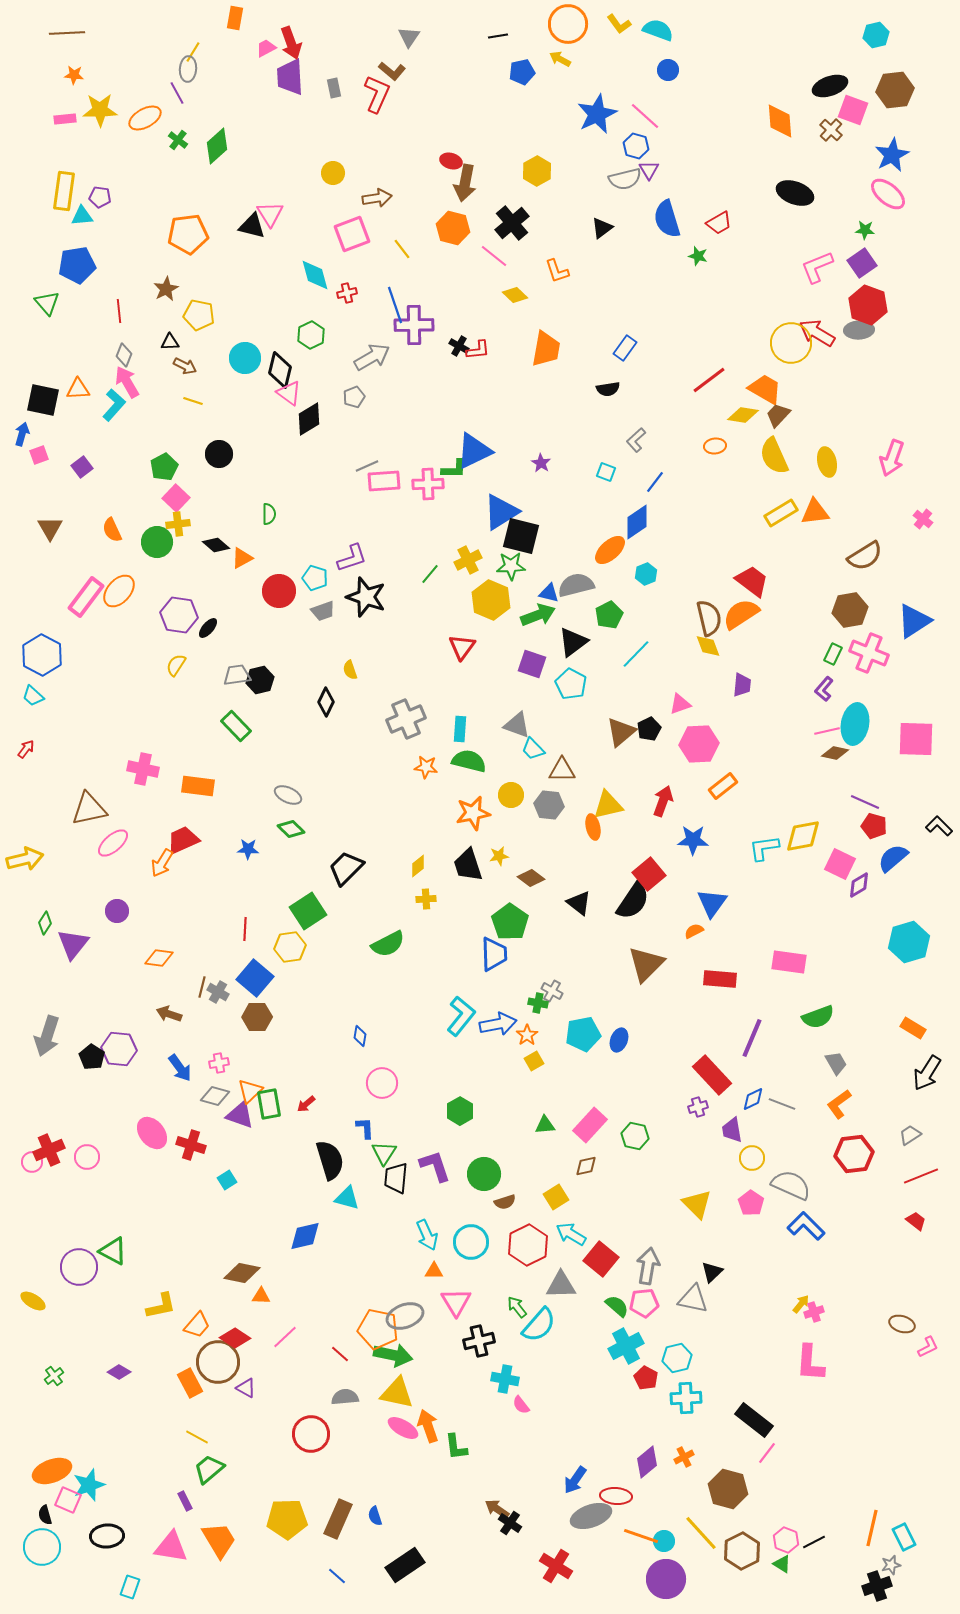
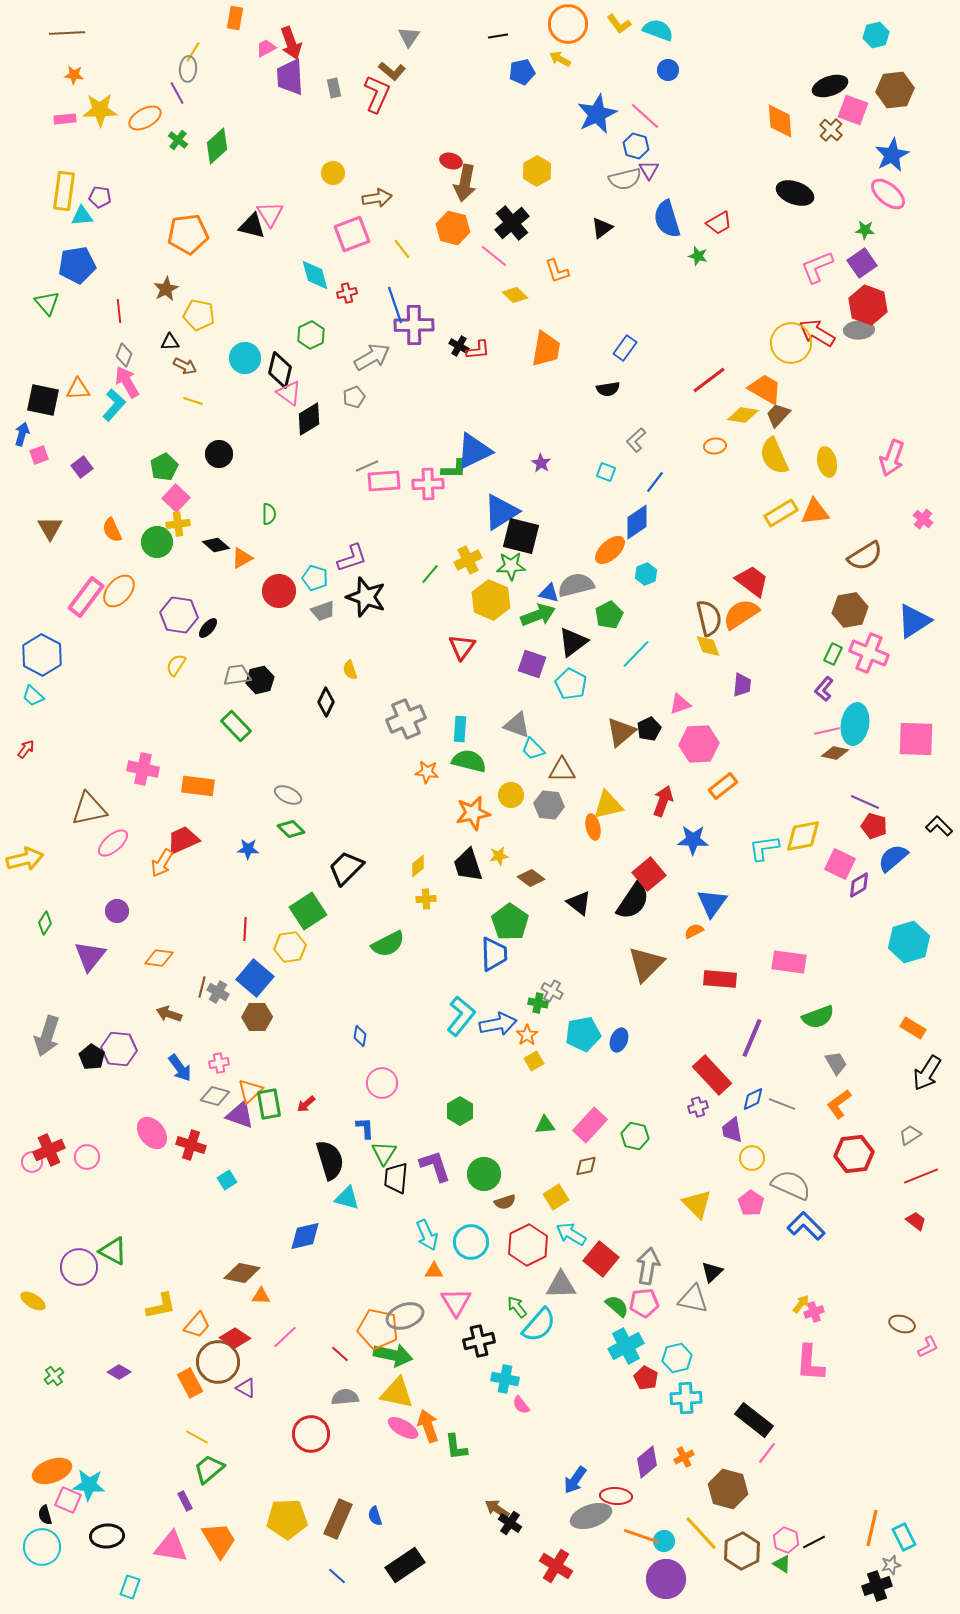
orange star at (426, 767): moved 1 px right, 5 px down
purple triangle at (73, 944): moved 17 px right, 12 px down
cyan star at (89, 1485): rotated 24 degrees clockwise
